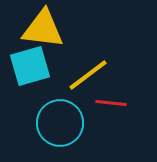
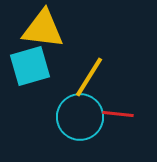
yellow line: moved 1 px right, 2 px down; rotated 21 degrees counterclockwise
red line: moved 7 px right, 11 px down
cyan circle: moved 20 px right, 6 px up
